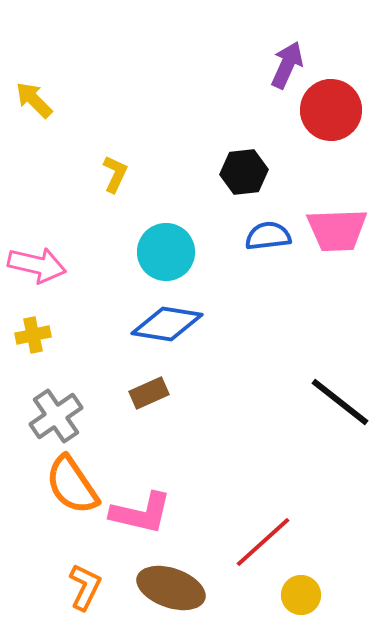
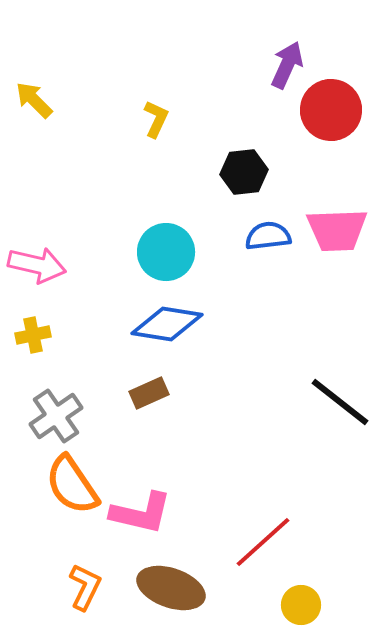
yellow L-shape: moved 41 px right, 55 px up
yellow circle: moved 10 px down
